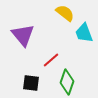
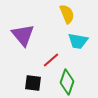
yellow semicircle: moved 2 px right, 1 px down; rotated 30 degrees clockwise
cyan trapezoid: moved 6 px left, 8 px down; rotated 60 degrees counterclockwise
black square: moved 2 px right
